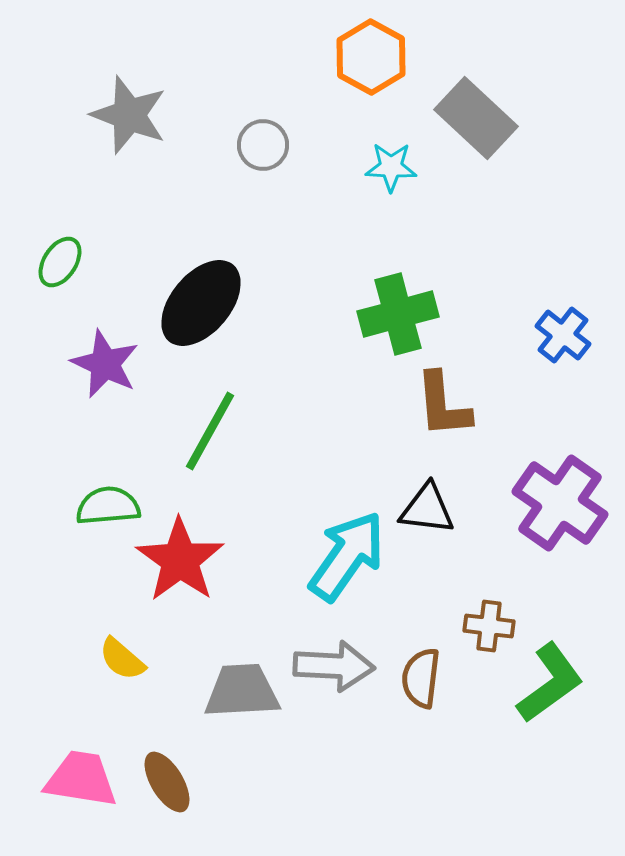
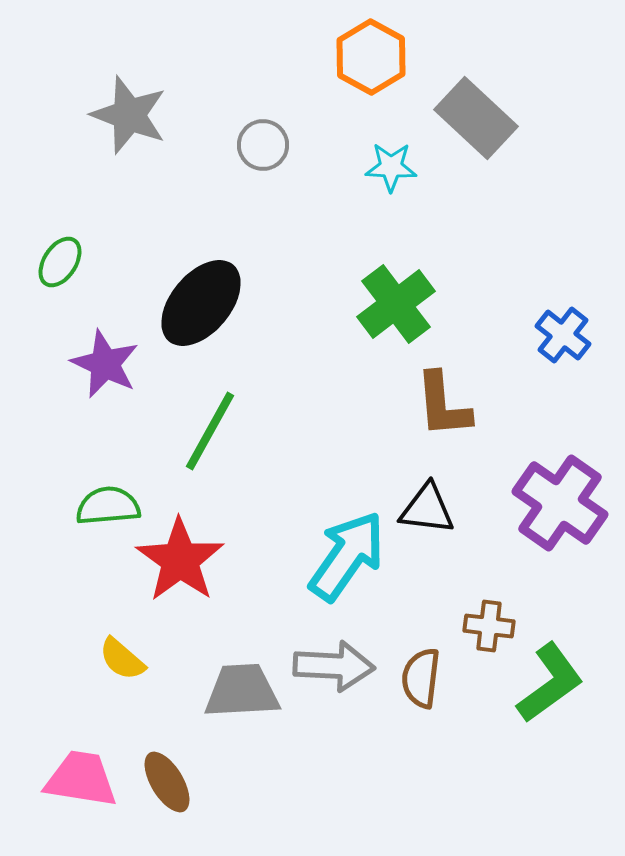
green cross: moved 2 px left, 10 px up; rotated 22 degrees counterclockwise
